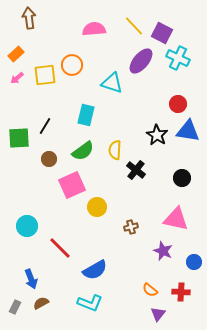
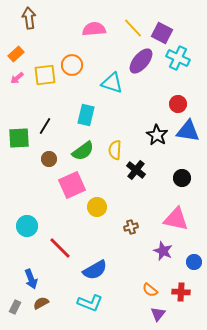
yellow line: moved 1 px left, 2 px down
